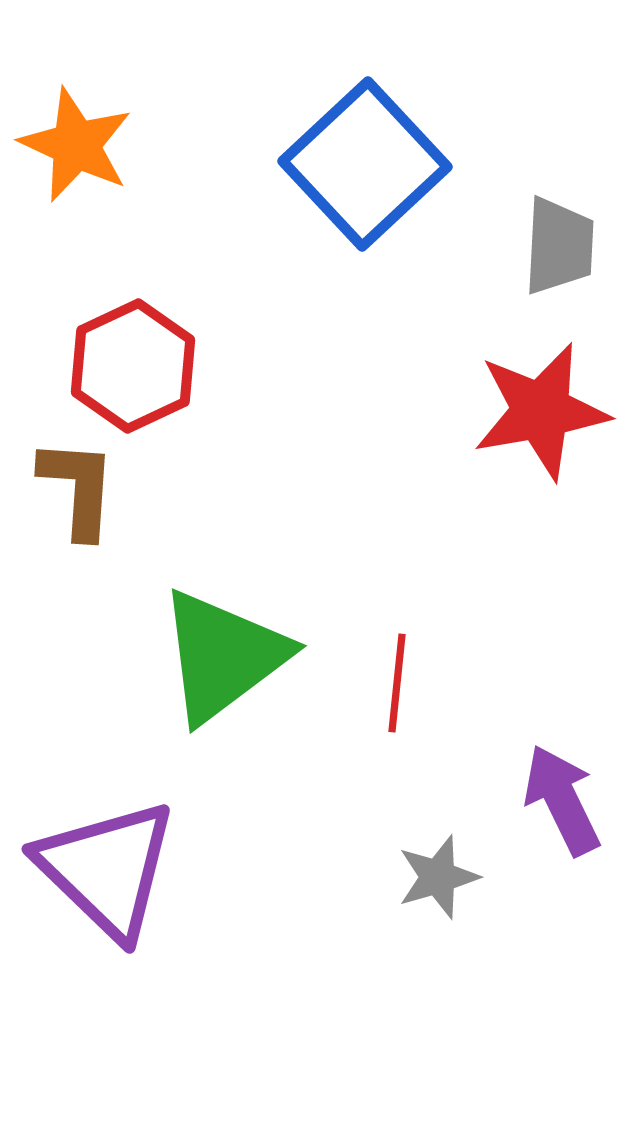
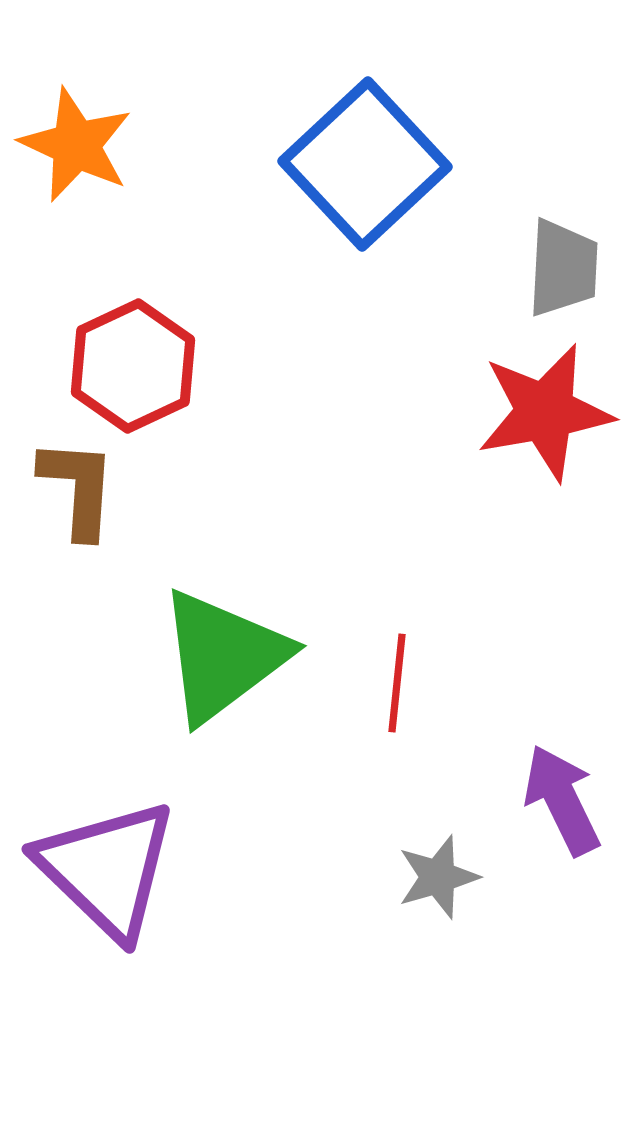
gray trapezoid: moved 4 px right, 22 px down
red star: moved 4 px right, 1 px down
